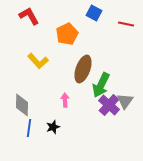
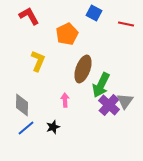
yellow L-shape: rotated 115 degrees counterclockwise
blue line: moved 3 px left; rotated 42 degrees clockwise
